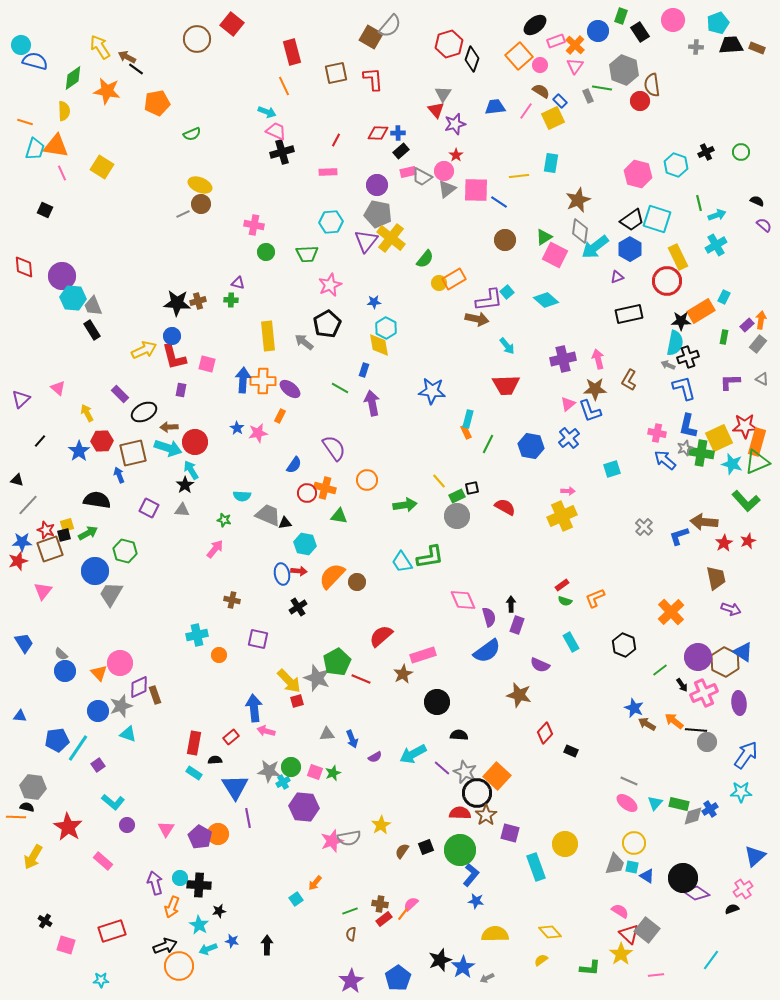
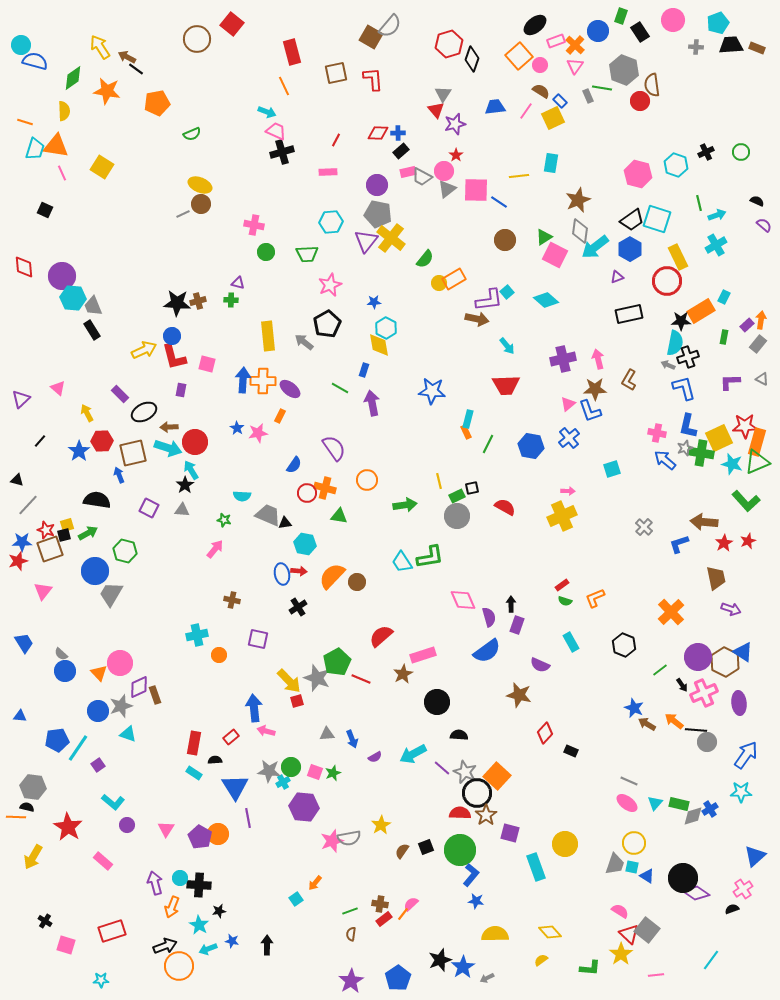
yellow line at (439, 481): rotated 28 degrees clockwise
blue L-shape at (679, 536): moved 8 px down
